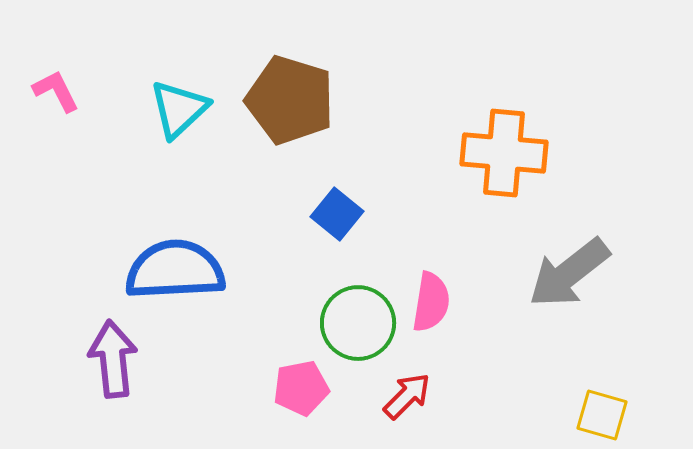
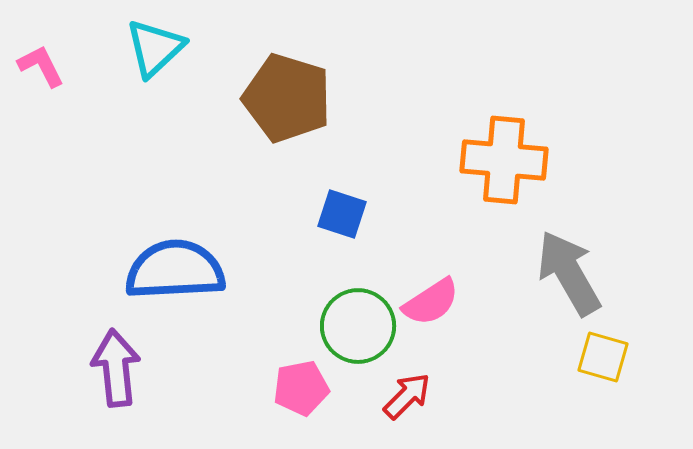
pink L-shape: moved 15 px left, 25 px up
brown pentagon: moved 3 px left, 2 px up
cyan triangle: moved 24 px left, 61 px up
orange cross: moved 7 px down
blue square: moved 5 px right; rotated 21 degrees counterclockwise
gray arrow: rotated 98 degrees clockwise
pink semicircle: rotated 48 degrees clockwise
green circle: moved 3 px down
purple arrow: moved 3 px right, 9 px down
yellow square: moved 1 px right, 58 px up
